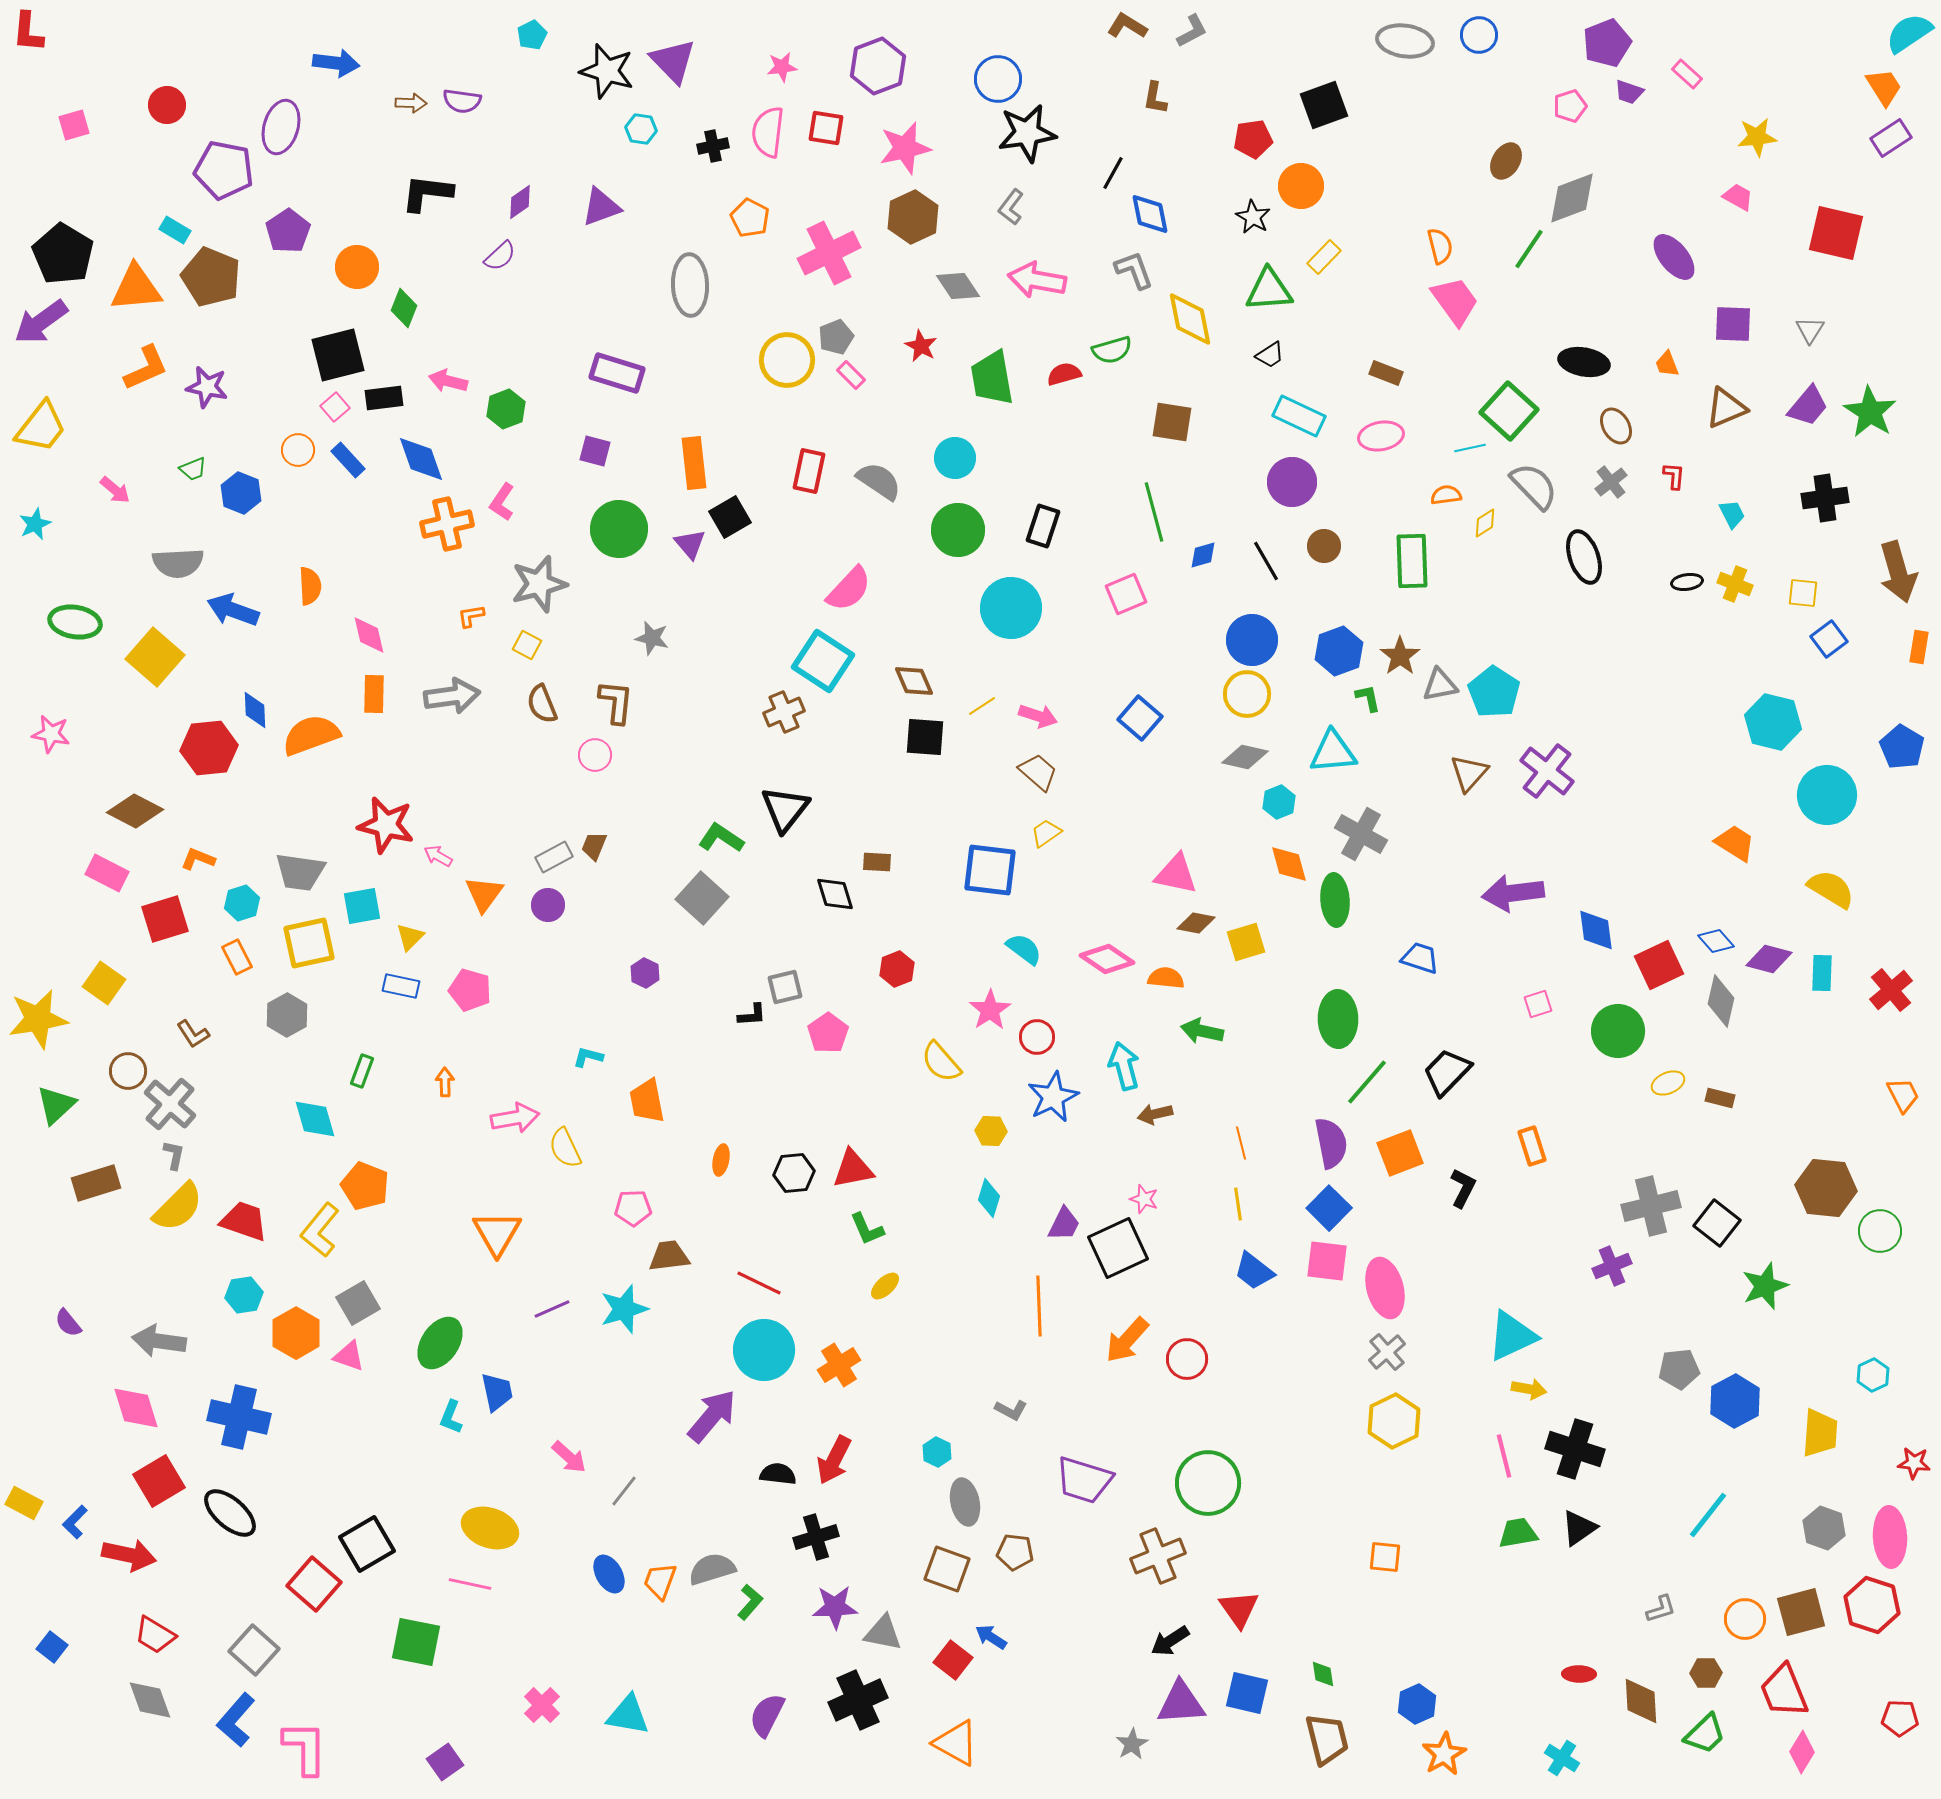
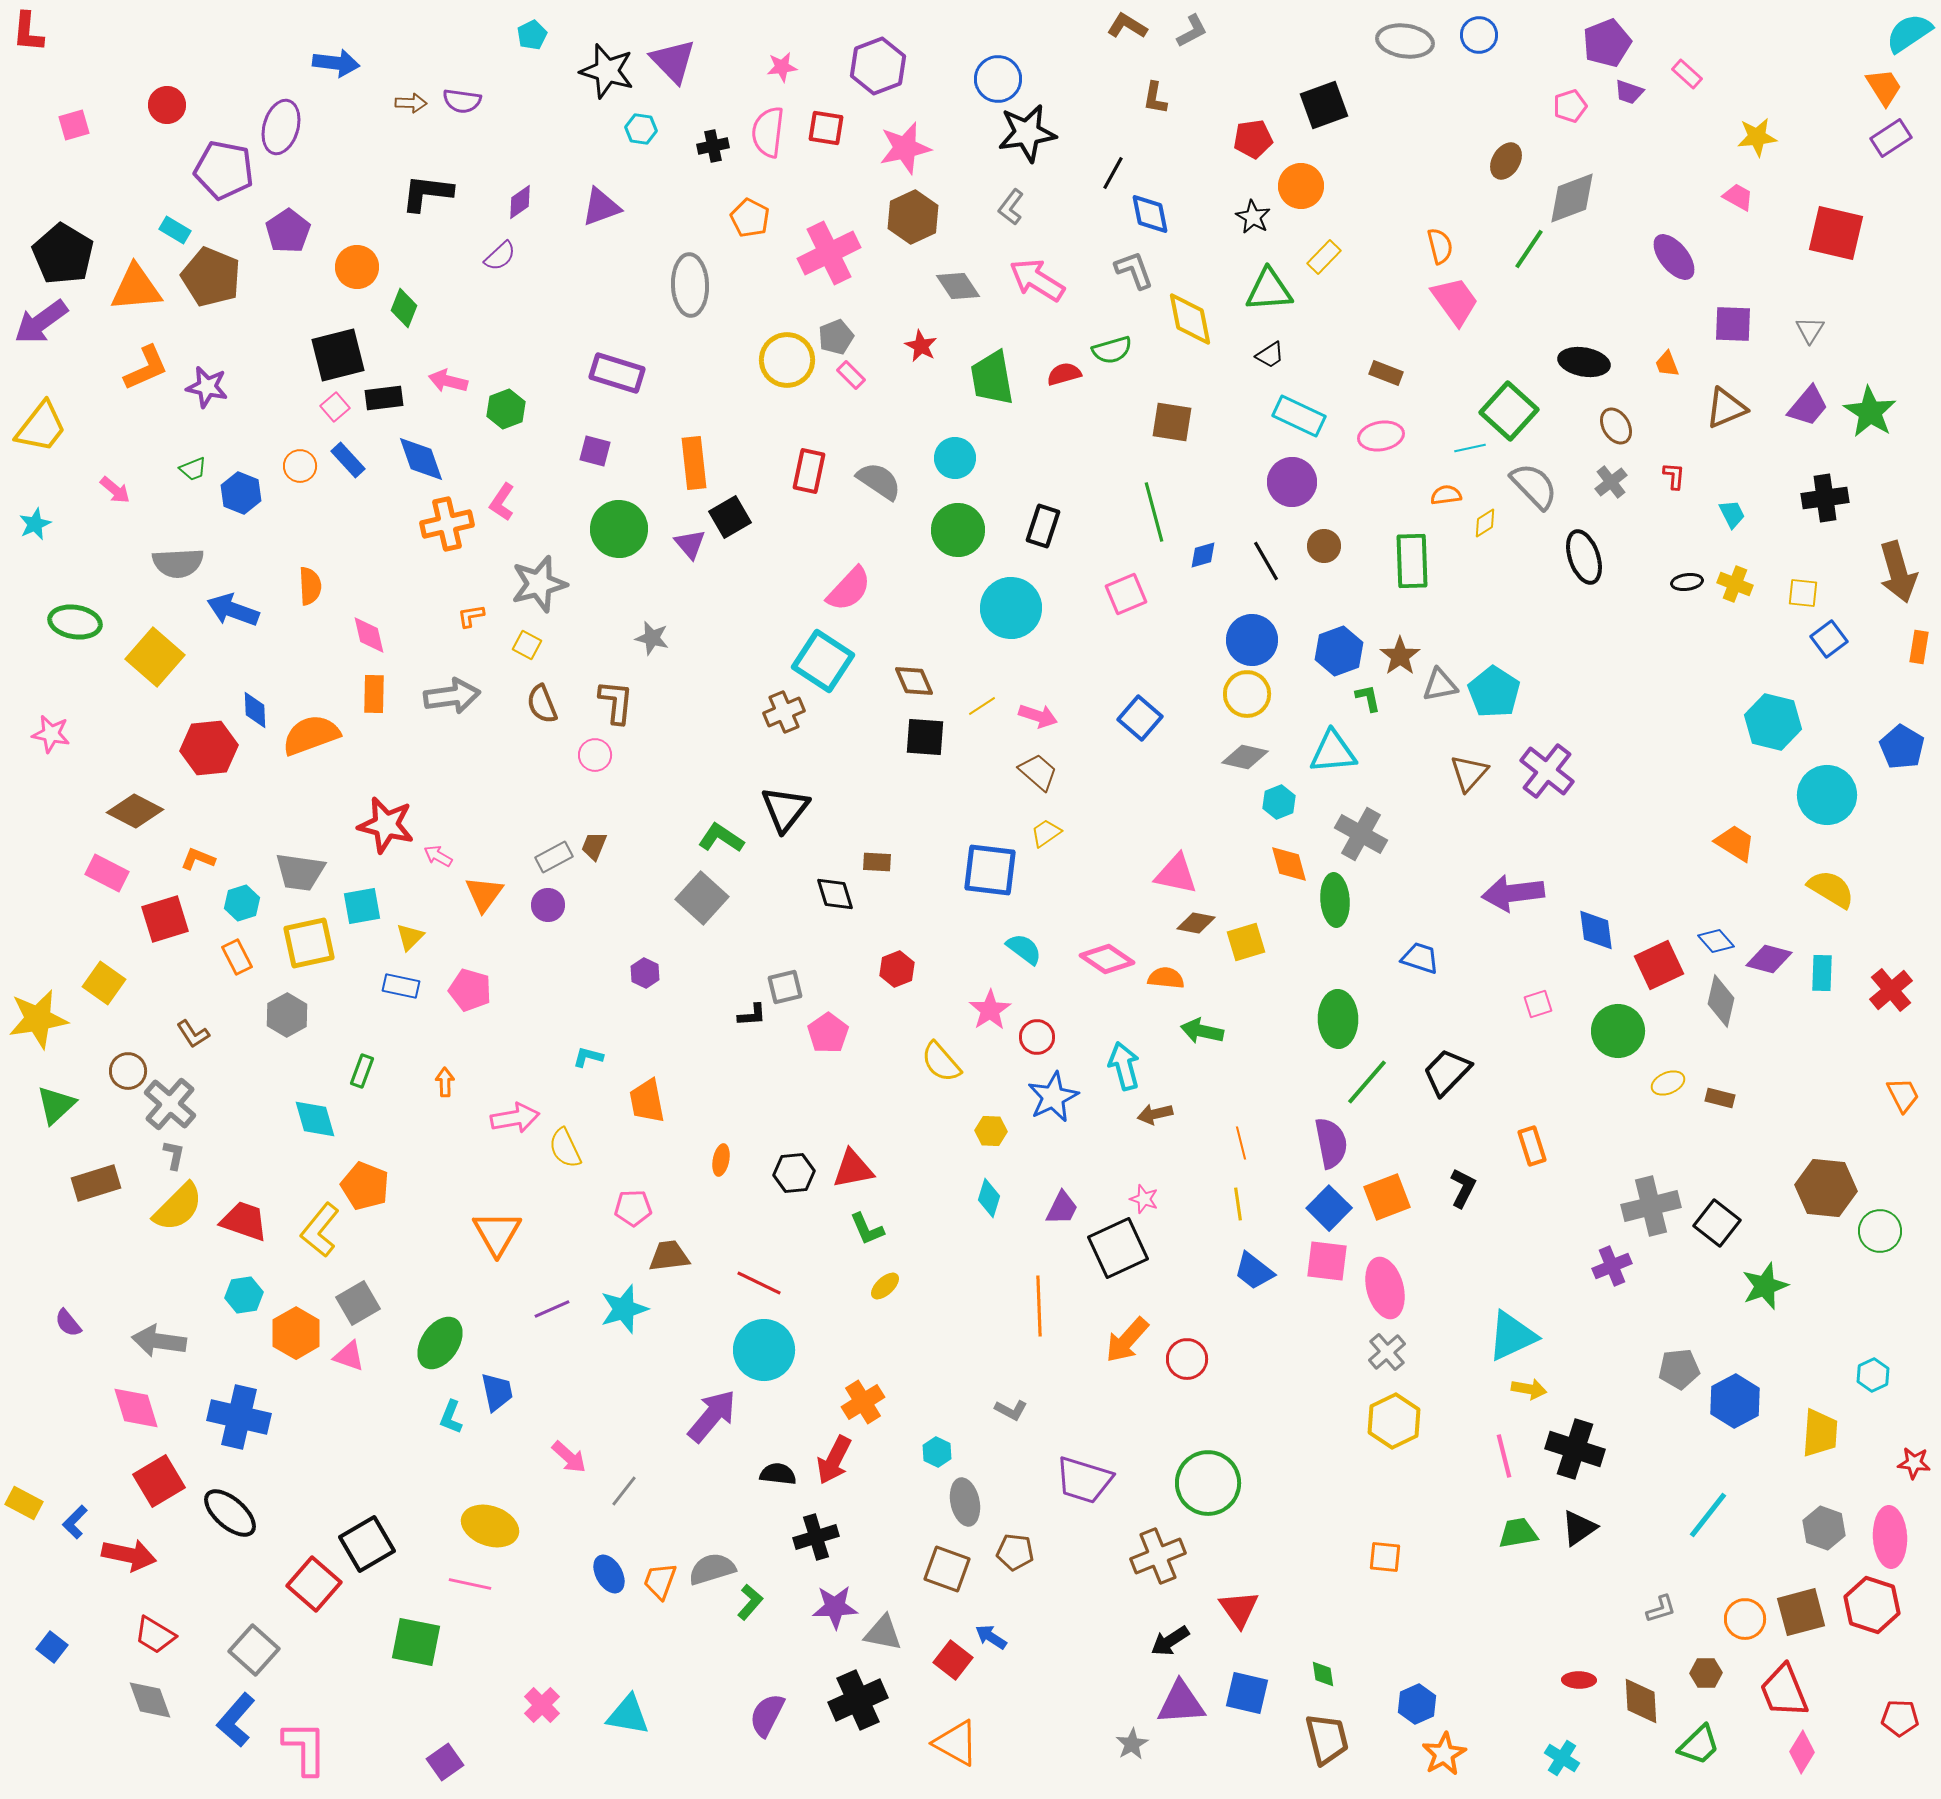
pink arrow at (1037, 280): rotated 22 degrees clockwise
orange circle at (298, 450): moved 2 px right, 16 px down
orange square at (1400, 1153): moved 13 px left, 44 px down
purple trapezoid at (1064, 1224): moved 2 px left, 16 px up
orange cross at (839, 1365): moved 24 px right, 37 px down
yellow ellipse at (490, 1528): moved 2 px up
red ellipse at (1579, 1674): moved 6 px down
green trapezoid at (1705, 1734): moved 6 px left, 11 px down
